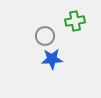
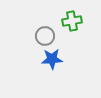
green cross: moved 3 px left
